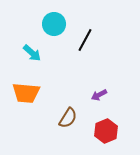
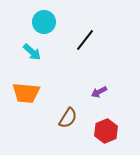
cyan circle: moved 10 px left, 2 px up
black line: rotated 10 degrees clockwise
cyan arrow: moved 1 px up
purple arrow: moved 3 px up
